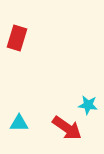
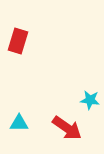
red rectangle: moved 1 px right, 3 px down
cyan star: moved 2 px right, 5 px up
